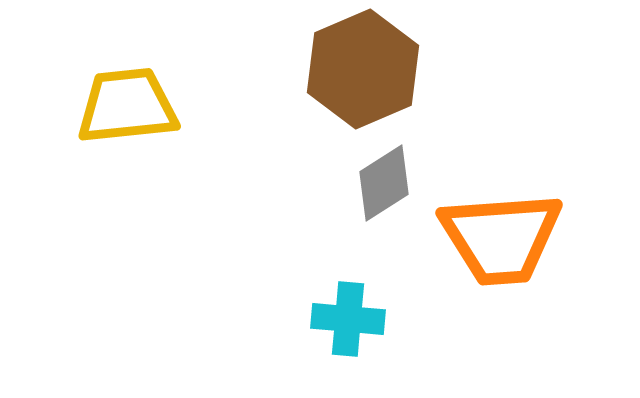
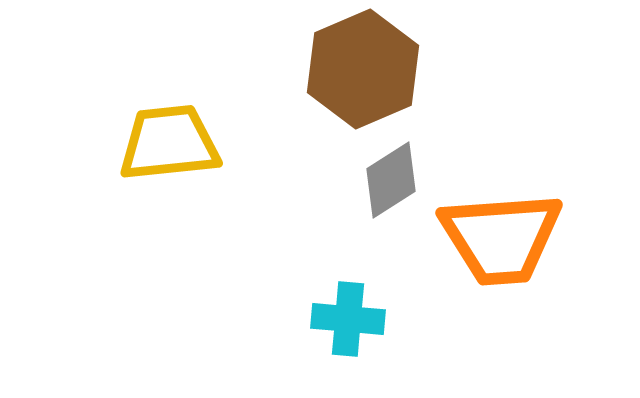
yellow trapezoid: moved 42 px right, 37 px down
gray diamond: moved 7 px right, 3 px up
